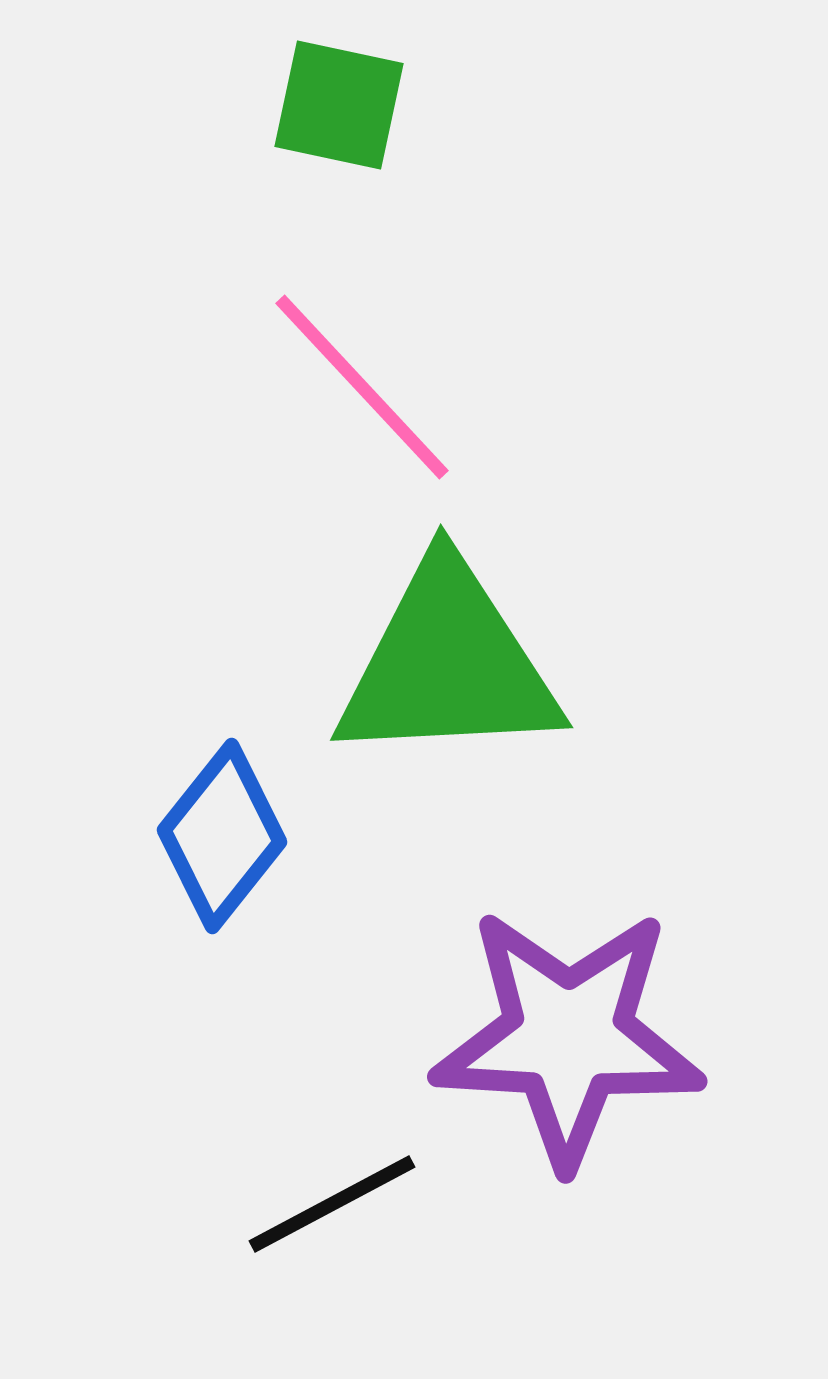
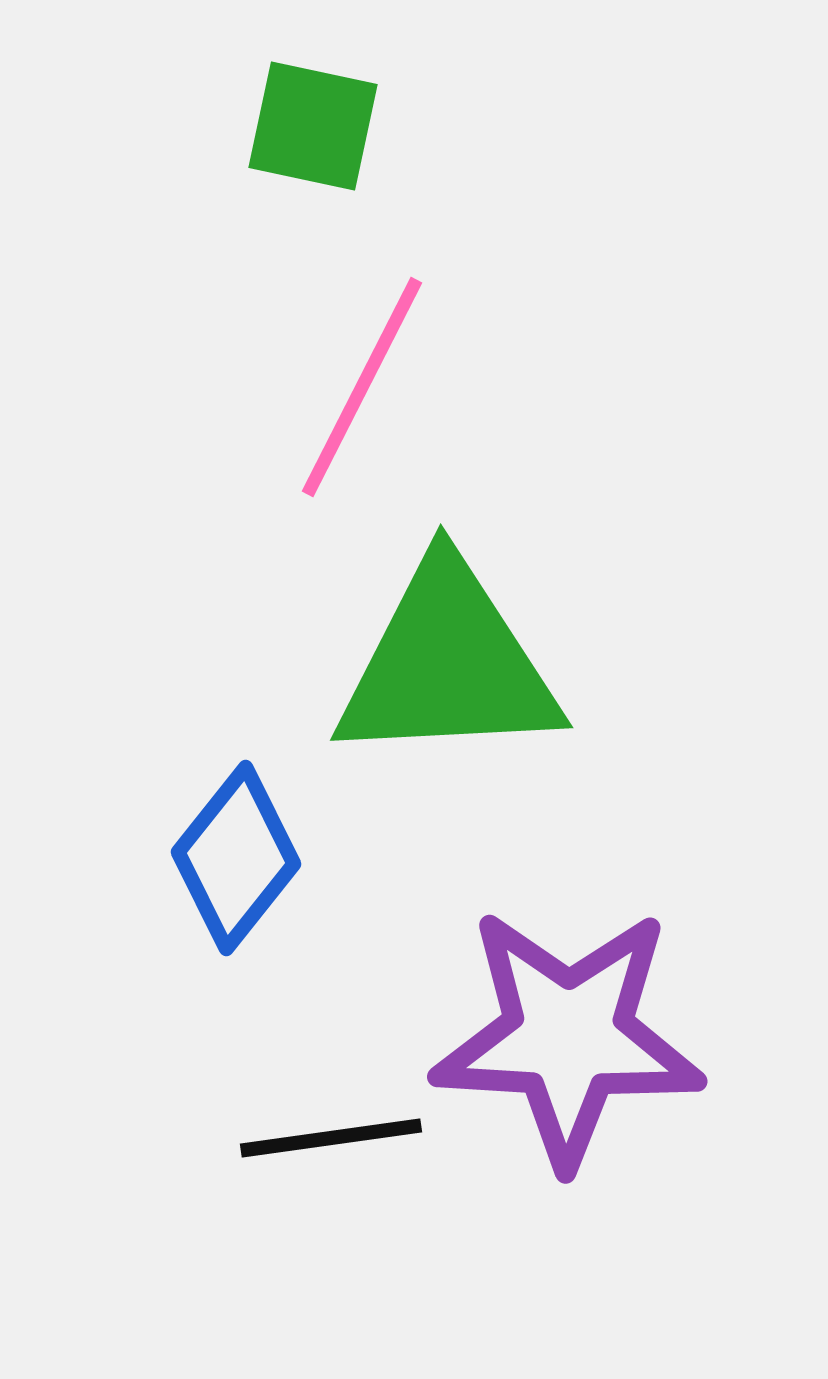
green square: moved 26 px left, 21 px down
pink line: rotated 70 degrees clockwise
blue diamond: moved 14 px right, 22 px down
black line: moved 1 px left, 66 px up; rotated 20 degrees clockwise
